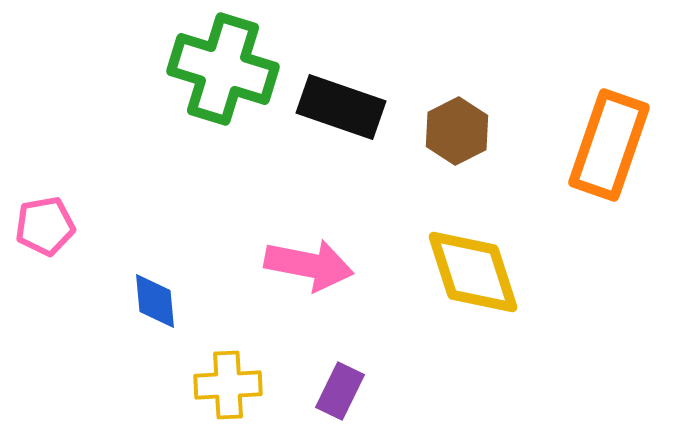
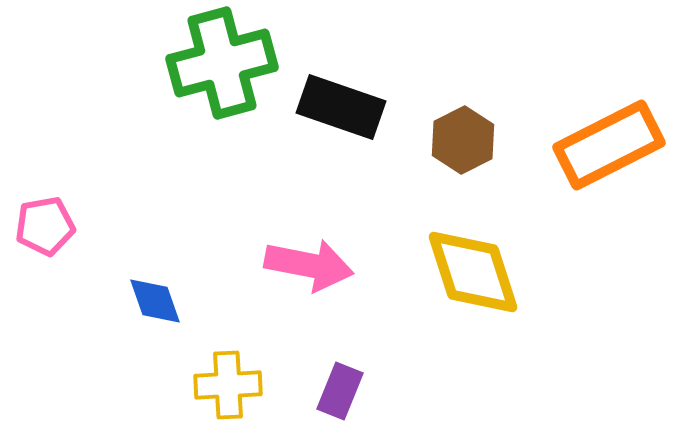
green cross: moved 1 px left, 6 px up; rotated 32 degrees counterclockwise
brown hexagon: moved 6 px right, 9 px down
orange rectangle: rotated 44 degrees clockwise
blue diamond: rotated 14 degrees counterclockwise
purple rectangle: rotated 4 degrees counterclockwise
